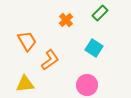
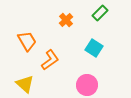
yellow triangle: rotated 48 degrees clockwise
